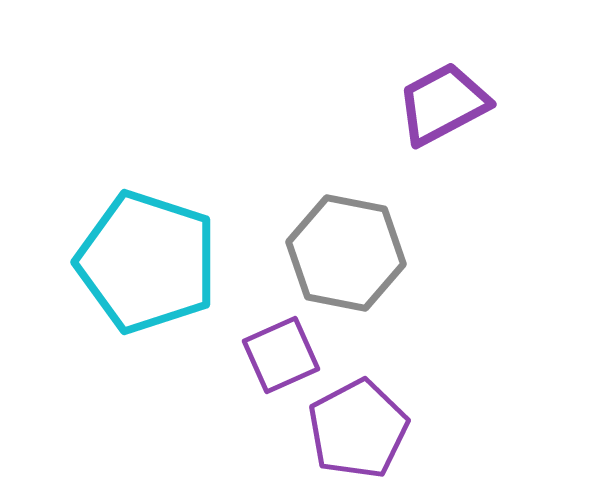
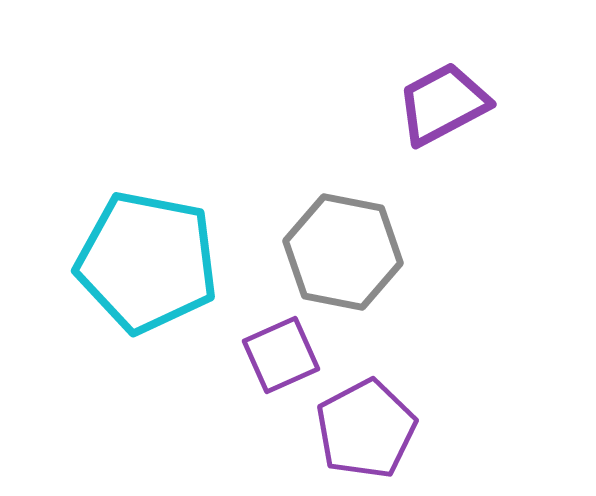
gray hexagon: moved 3 px left, 1 px up
cyan pentagon: rotated 7 degrees counterclockwise
purple pentagon: moved 8 px right
